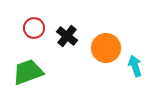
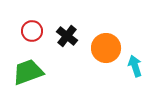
red circle: moved 2 px left, 3 px down
